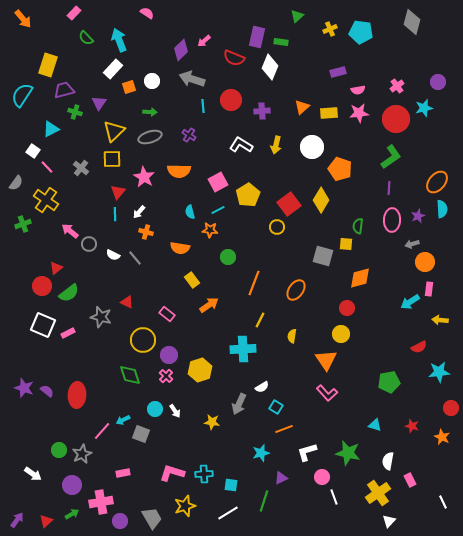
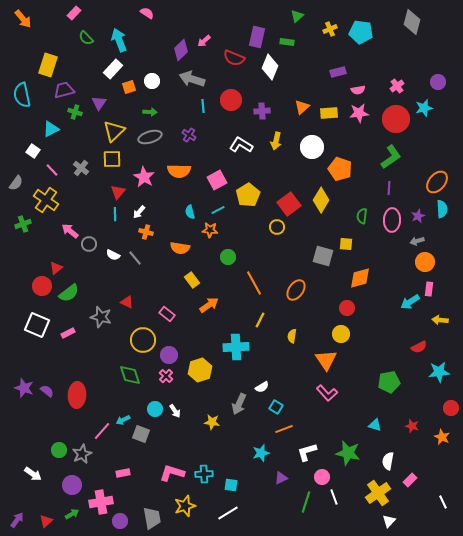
green rectangle at (281, 42): moved 6 px right
cyan semicircle at (22, 95): rotated 45 degrees counterclockwise
yellow arrow at (276, 145): moved 4 px up
pink line at (47, 167): moved 5 px right, 3 px down
pink square at (218, 182): moved 1 px left, 2 px up
green semicircle at (358, 226): moved 4 px right, 10 px up
gray arrow at (412, 244): moved 5 px right, 3 px up
orange line at (254, 283): rotated 50 degrees counterclockwise
white square at (43, 325): moved 6 px left
cyan cross at (243, 349): moved 7 px left, 2 px up
pink rectangle at (410, 480): rotated 72 degrees clockwise
green line at (264, 501): moved 42 px right, 1 px down
gray trapezoid at (152, 518): rotated 20 degrees clockwise
